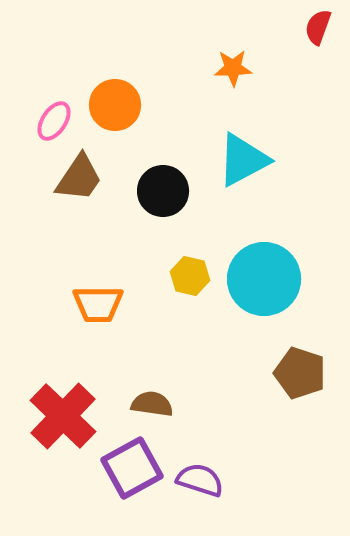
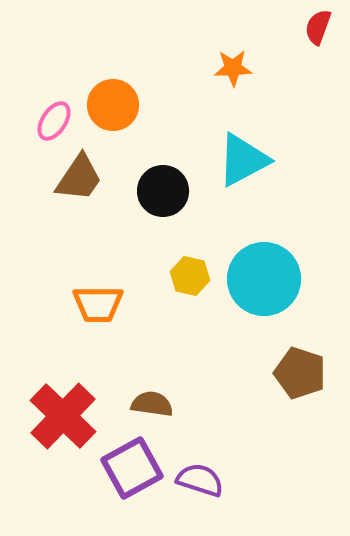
orange circle: moved 2 px left
